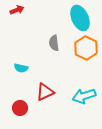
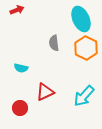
cyan ellipse: moved 1 px right, 1 px down
cyan arrow: rotated 30 degrees counterclockwise
